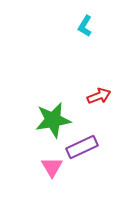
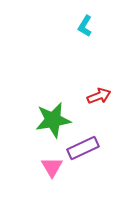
purple rectangle: moved 1 px right, 1 px down
